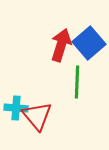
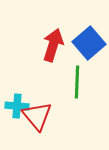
red arrow: moved 8 px left
cyan cross: moved 1 px right, 2 px up
